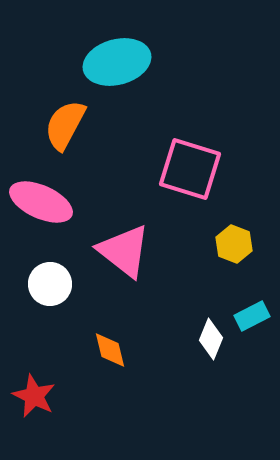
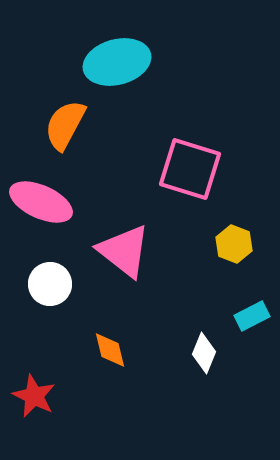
white diamond: moved 7 px left, 14 px down
